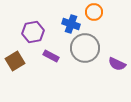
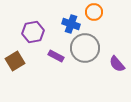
purple rectangle: moved 5 px right
purple semicircle: rotated 24 degrees clockwise
